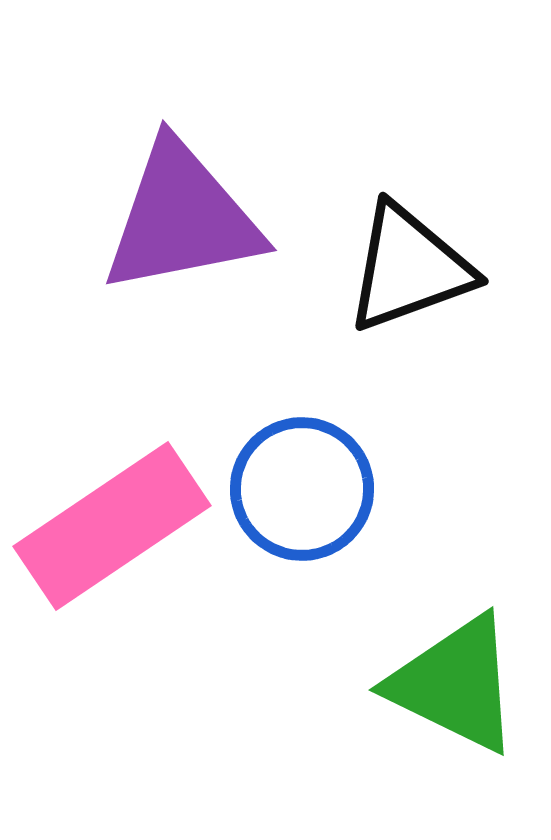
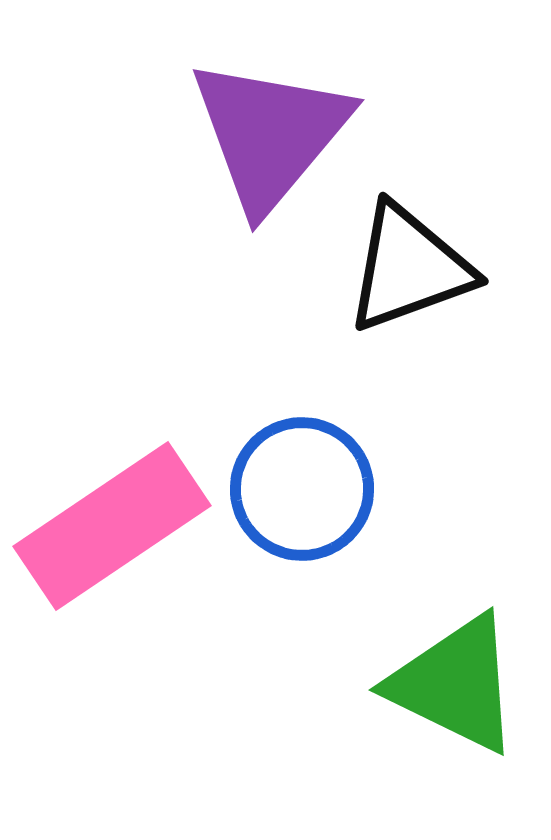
purple triangle: moved 88 px right, 84 px up; rotated 39 degrees counterclockwise
